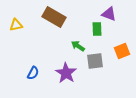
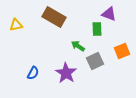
gray square: rotated 18 degrees counterclockwise
